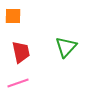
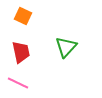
orange square: moved 10 px right; rotated 24 degrees clockwise
pink line: rotated 45 degrees clockwise
